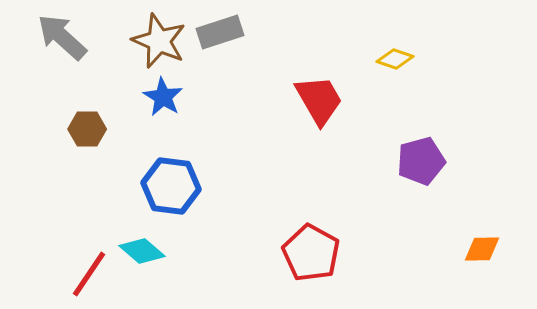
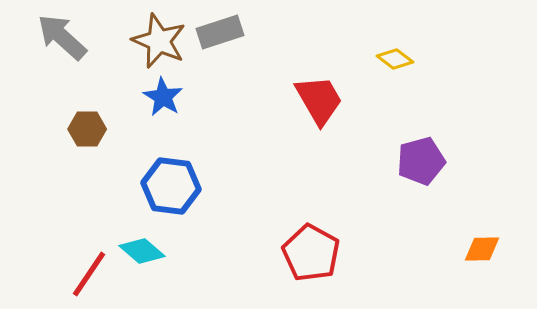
yellow diamond: rotated 18 degrees clockwise
